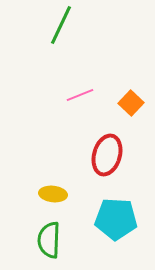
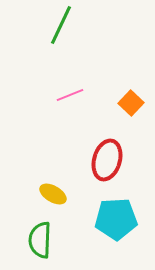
pink line: moved 10 px left
red ellipse: moved 5 px down
yellow ellipse: rotated 24 degrees clockwise
cyan pentagon: rotated 6 degrees counterclockwise
green semicircle: moved 9 px left
